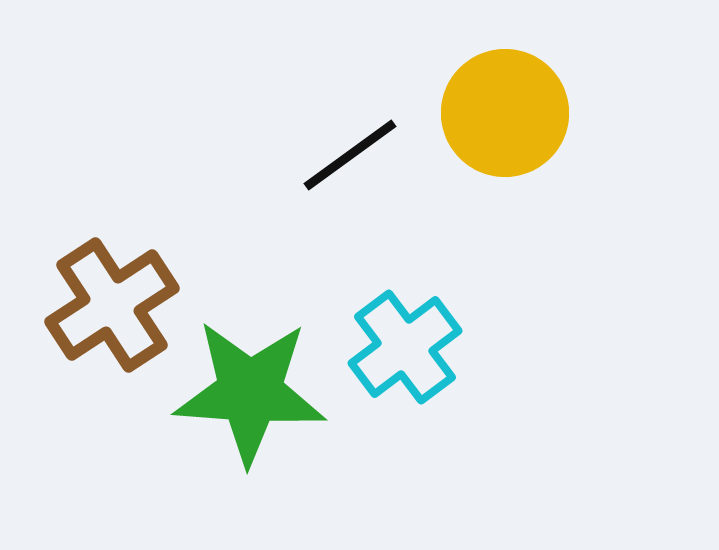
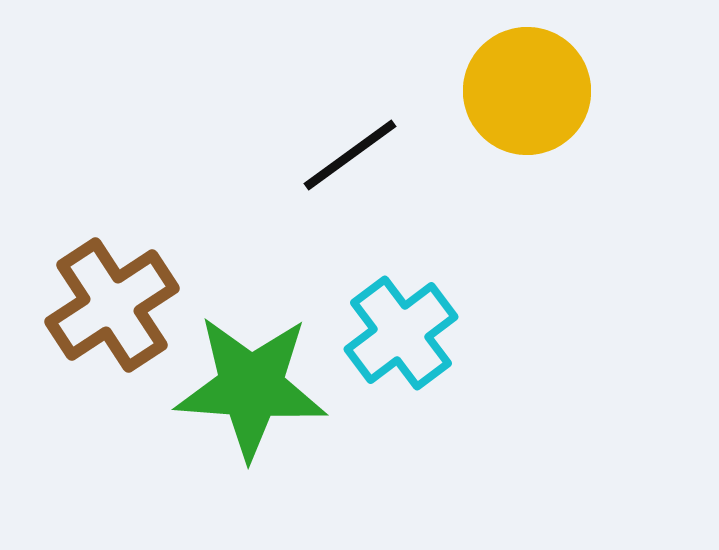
yellow circle: moved 22 px right, 22 px up
cyan cross: moved 4 px left, 14 px up
green star: moved 1 px right, 5 px up
